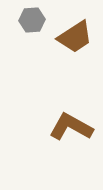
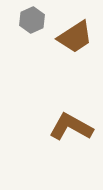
gray hexagon: rotated 20 degrees counterclockwise
